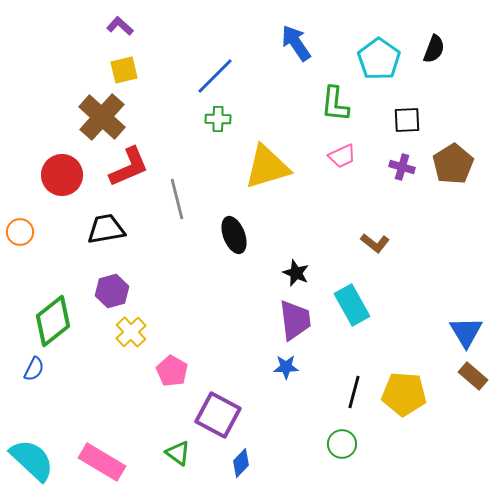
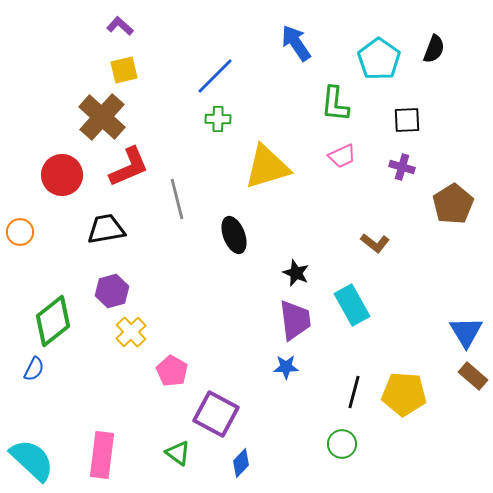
brown pentagon: moved 40 px down
purple square: moved 2 px left, 1 px up
pink rectangle: moved 7 px up; rotated 66 degrees clockwise
